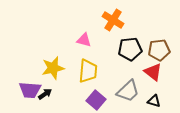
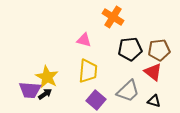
orange cross: moved 3 px up
yellow star: moved 6 px left, 9 px down; rotated 30 degrees counterclockwise
